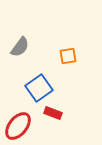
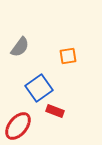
red rectangle: moved 2 px right, 2 px up
